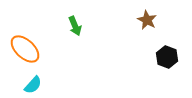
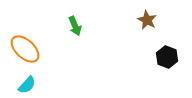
cyan semicircle: moved 6 px left
